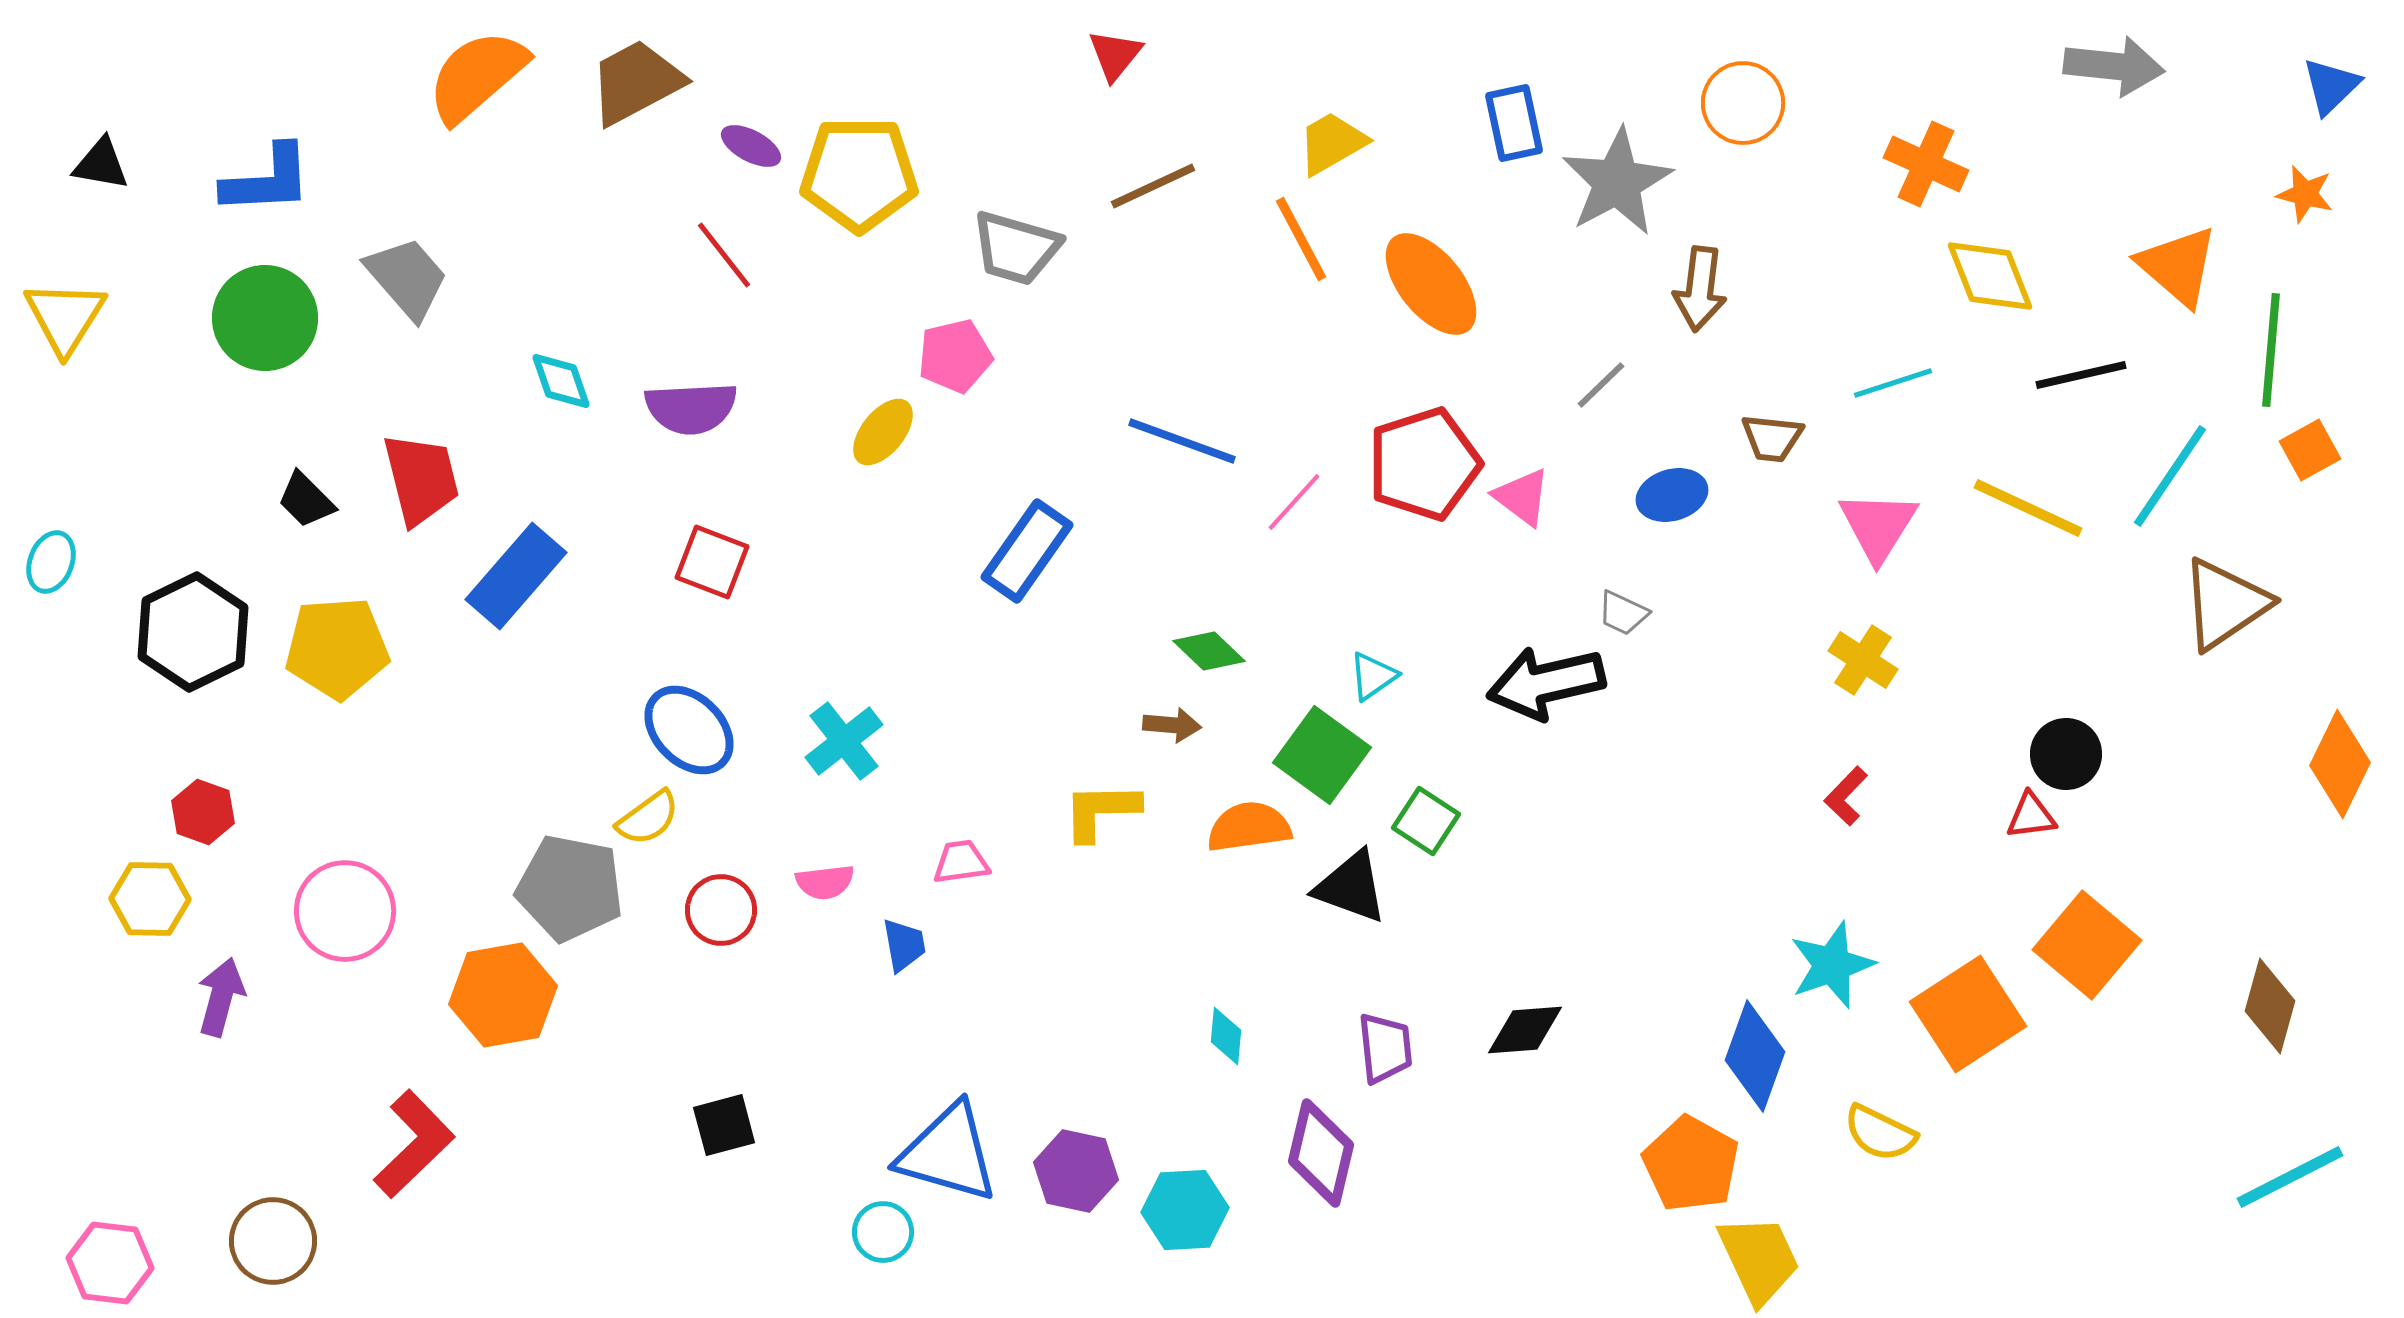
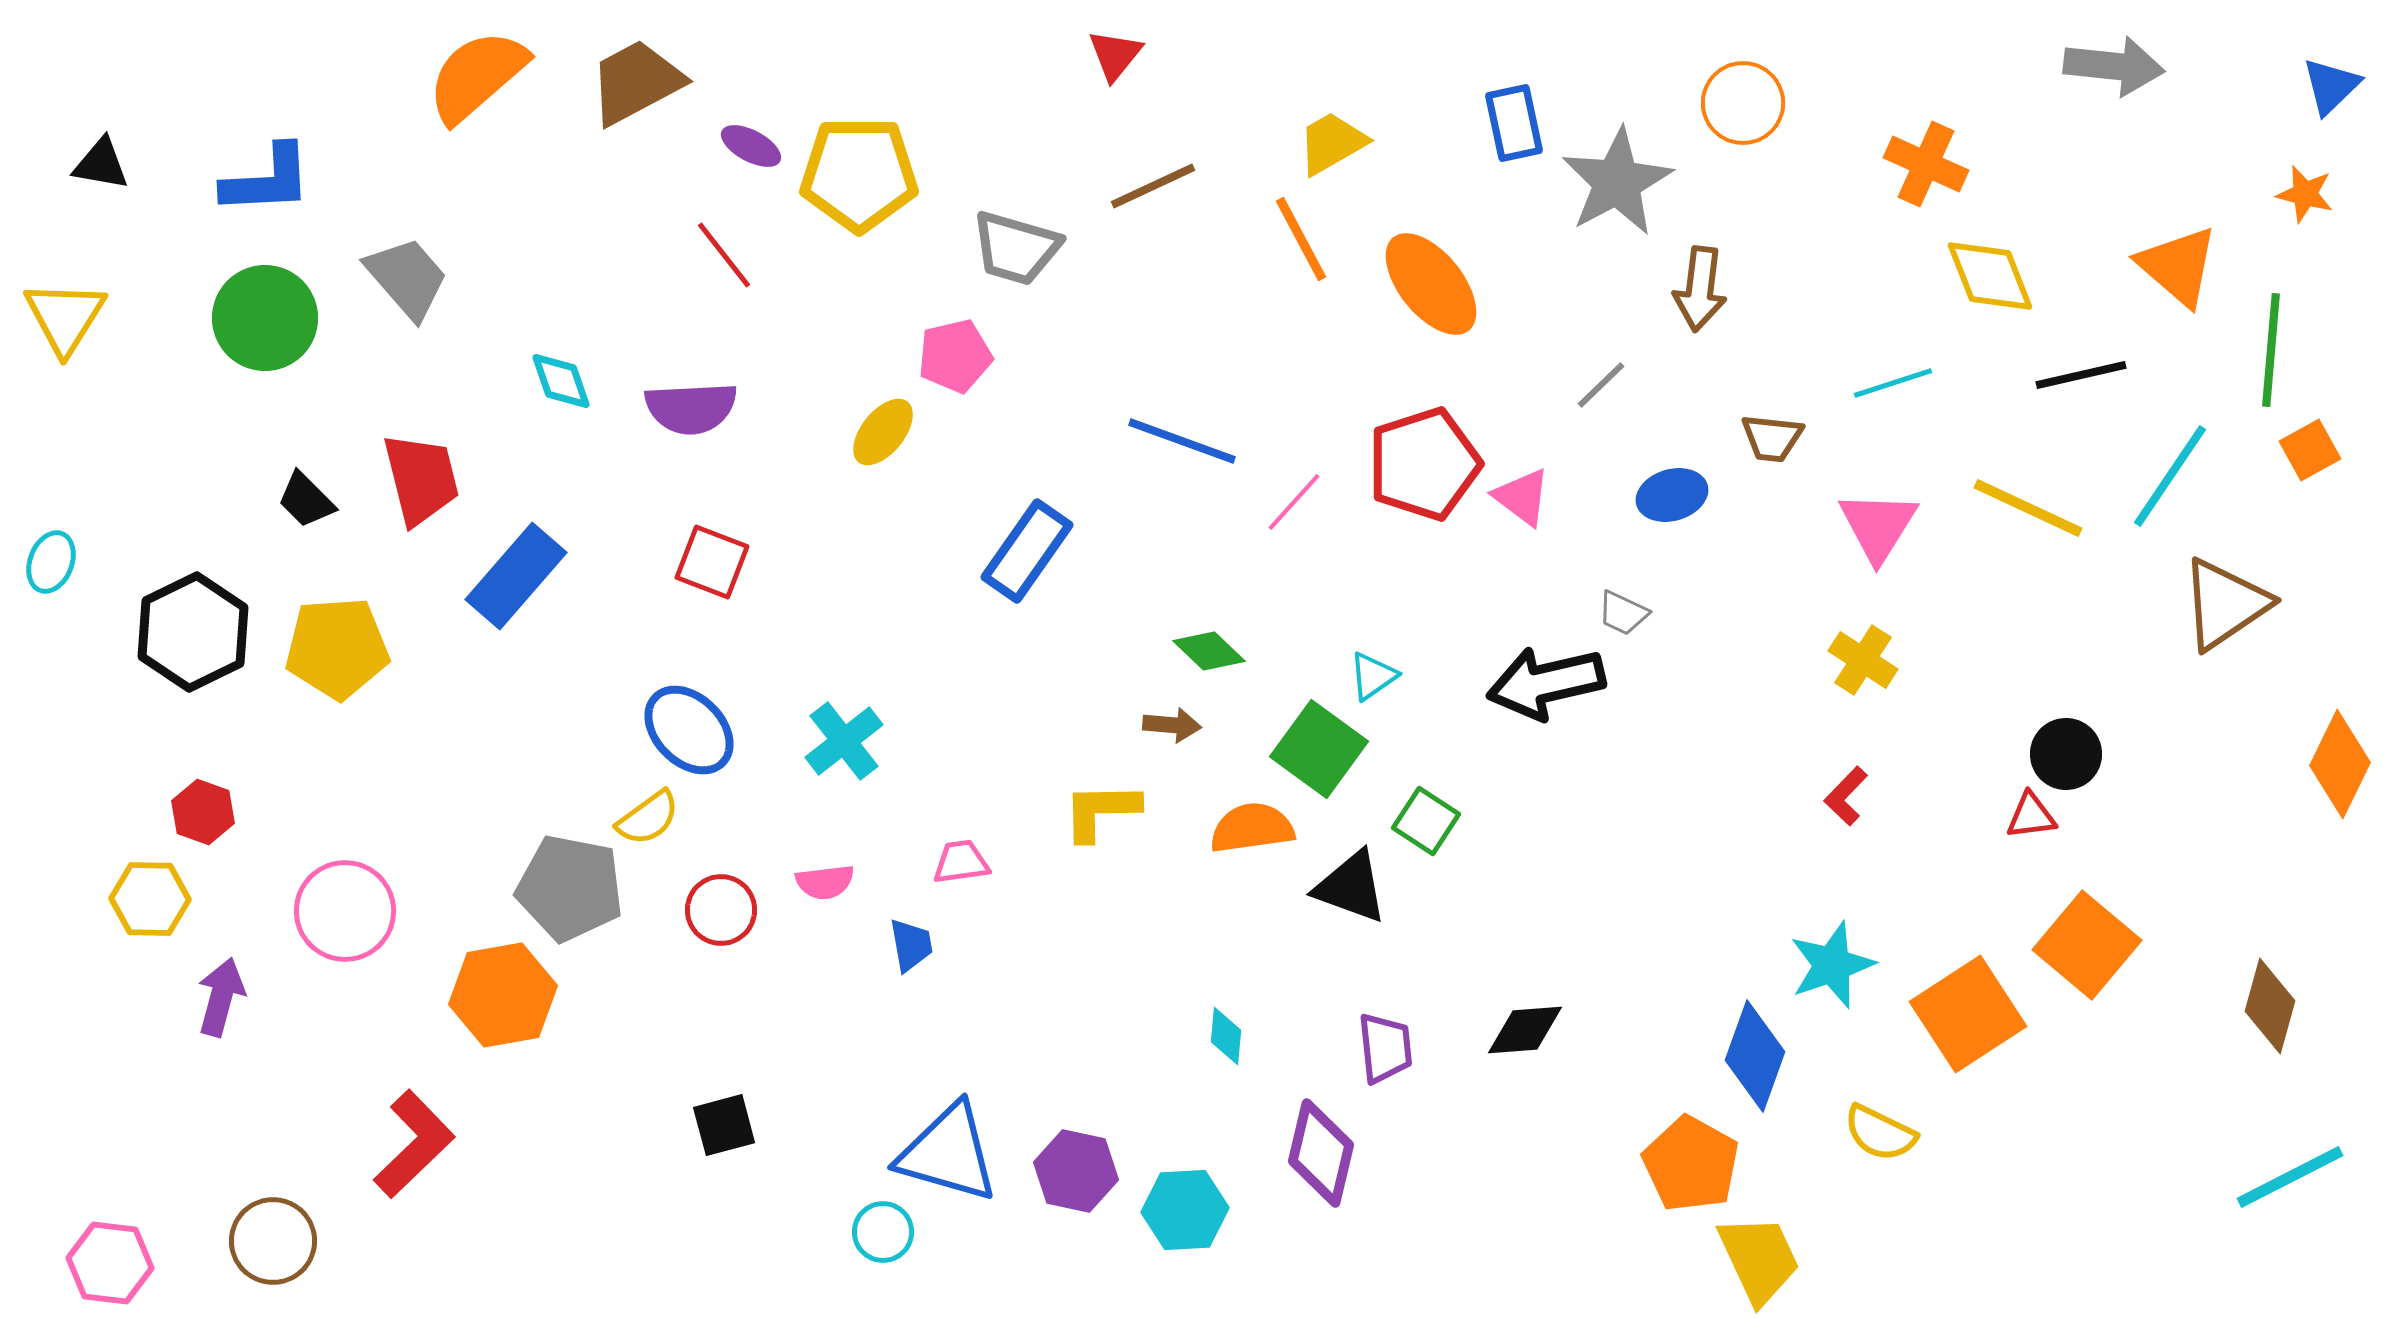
green square at (1322, 755): moved 3 px left, 6 px up
orange semicircle at (1249, 827): moved 3 px right, 1 px down
blue trapezoid at (904, 945): moved 7 px right
